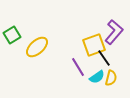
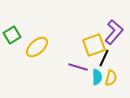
black line: rotated 60 degrees clockwise
purple line: rotated 42 degrees counterclockwise
cyan semicircle: rotated 56 degrees counterclockwise
